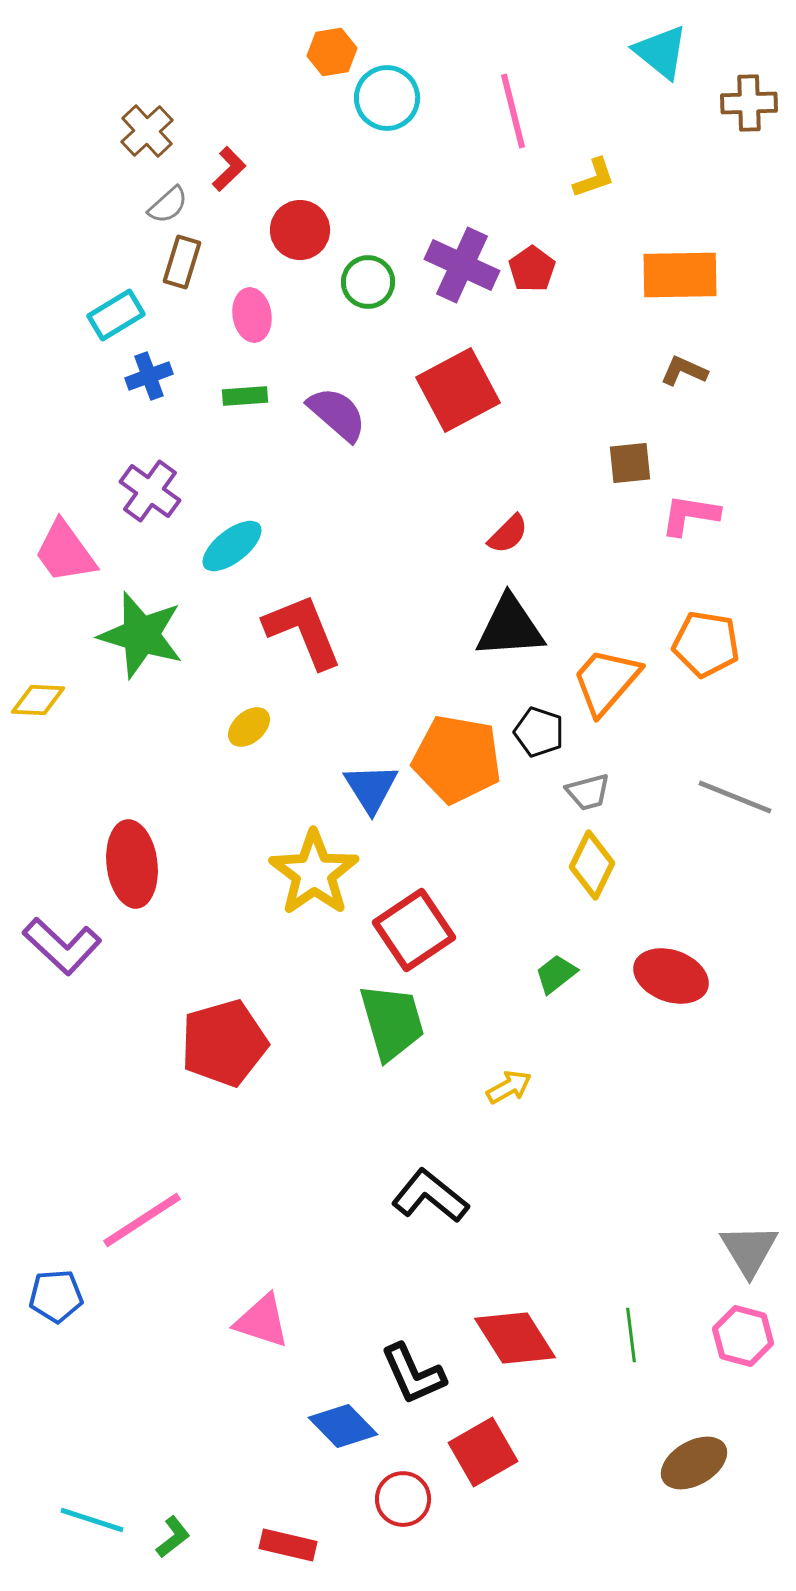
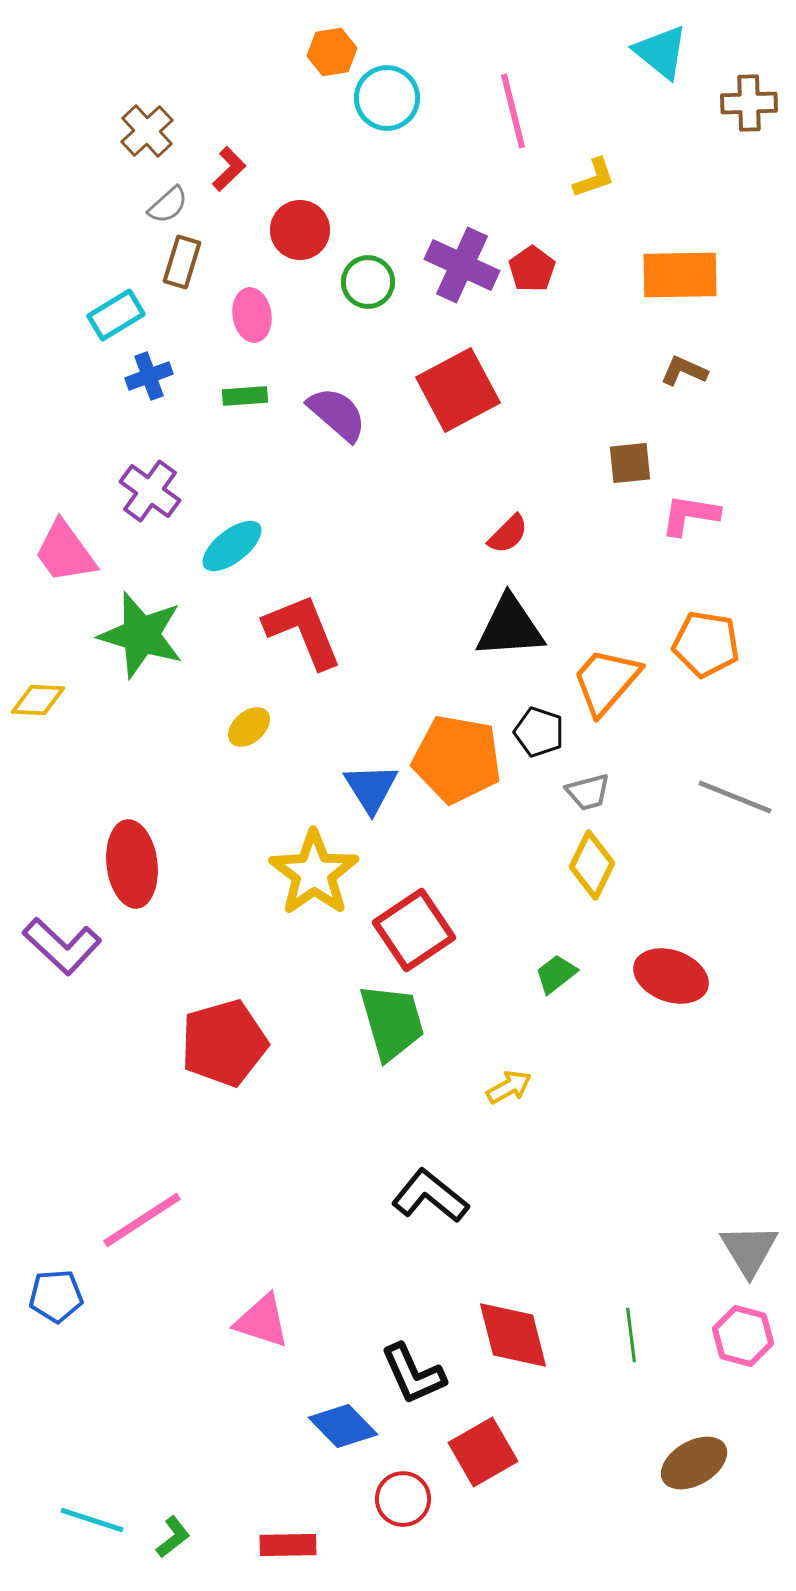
red diamond at (515, 1338): moved 2 px left, 3 px up; rotated 18 degrees clockwise
red rectangle at (288, 1545): rotated 14 degrees counterclockwise
